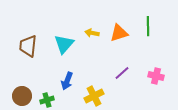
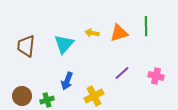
green line: moved 2 px left
brown trapezoid: moved 2 px left
